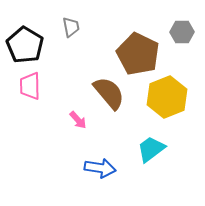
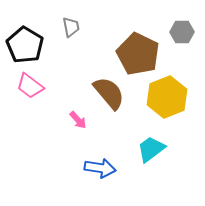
pink trapezoid: rotated 52 degrees counterclockwise
